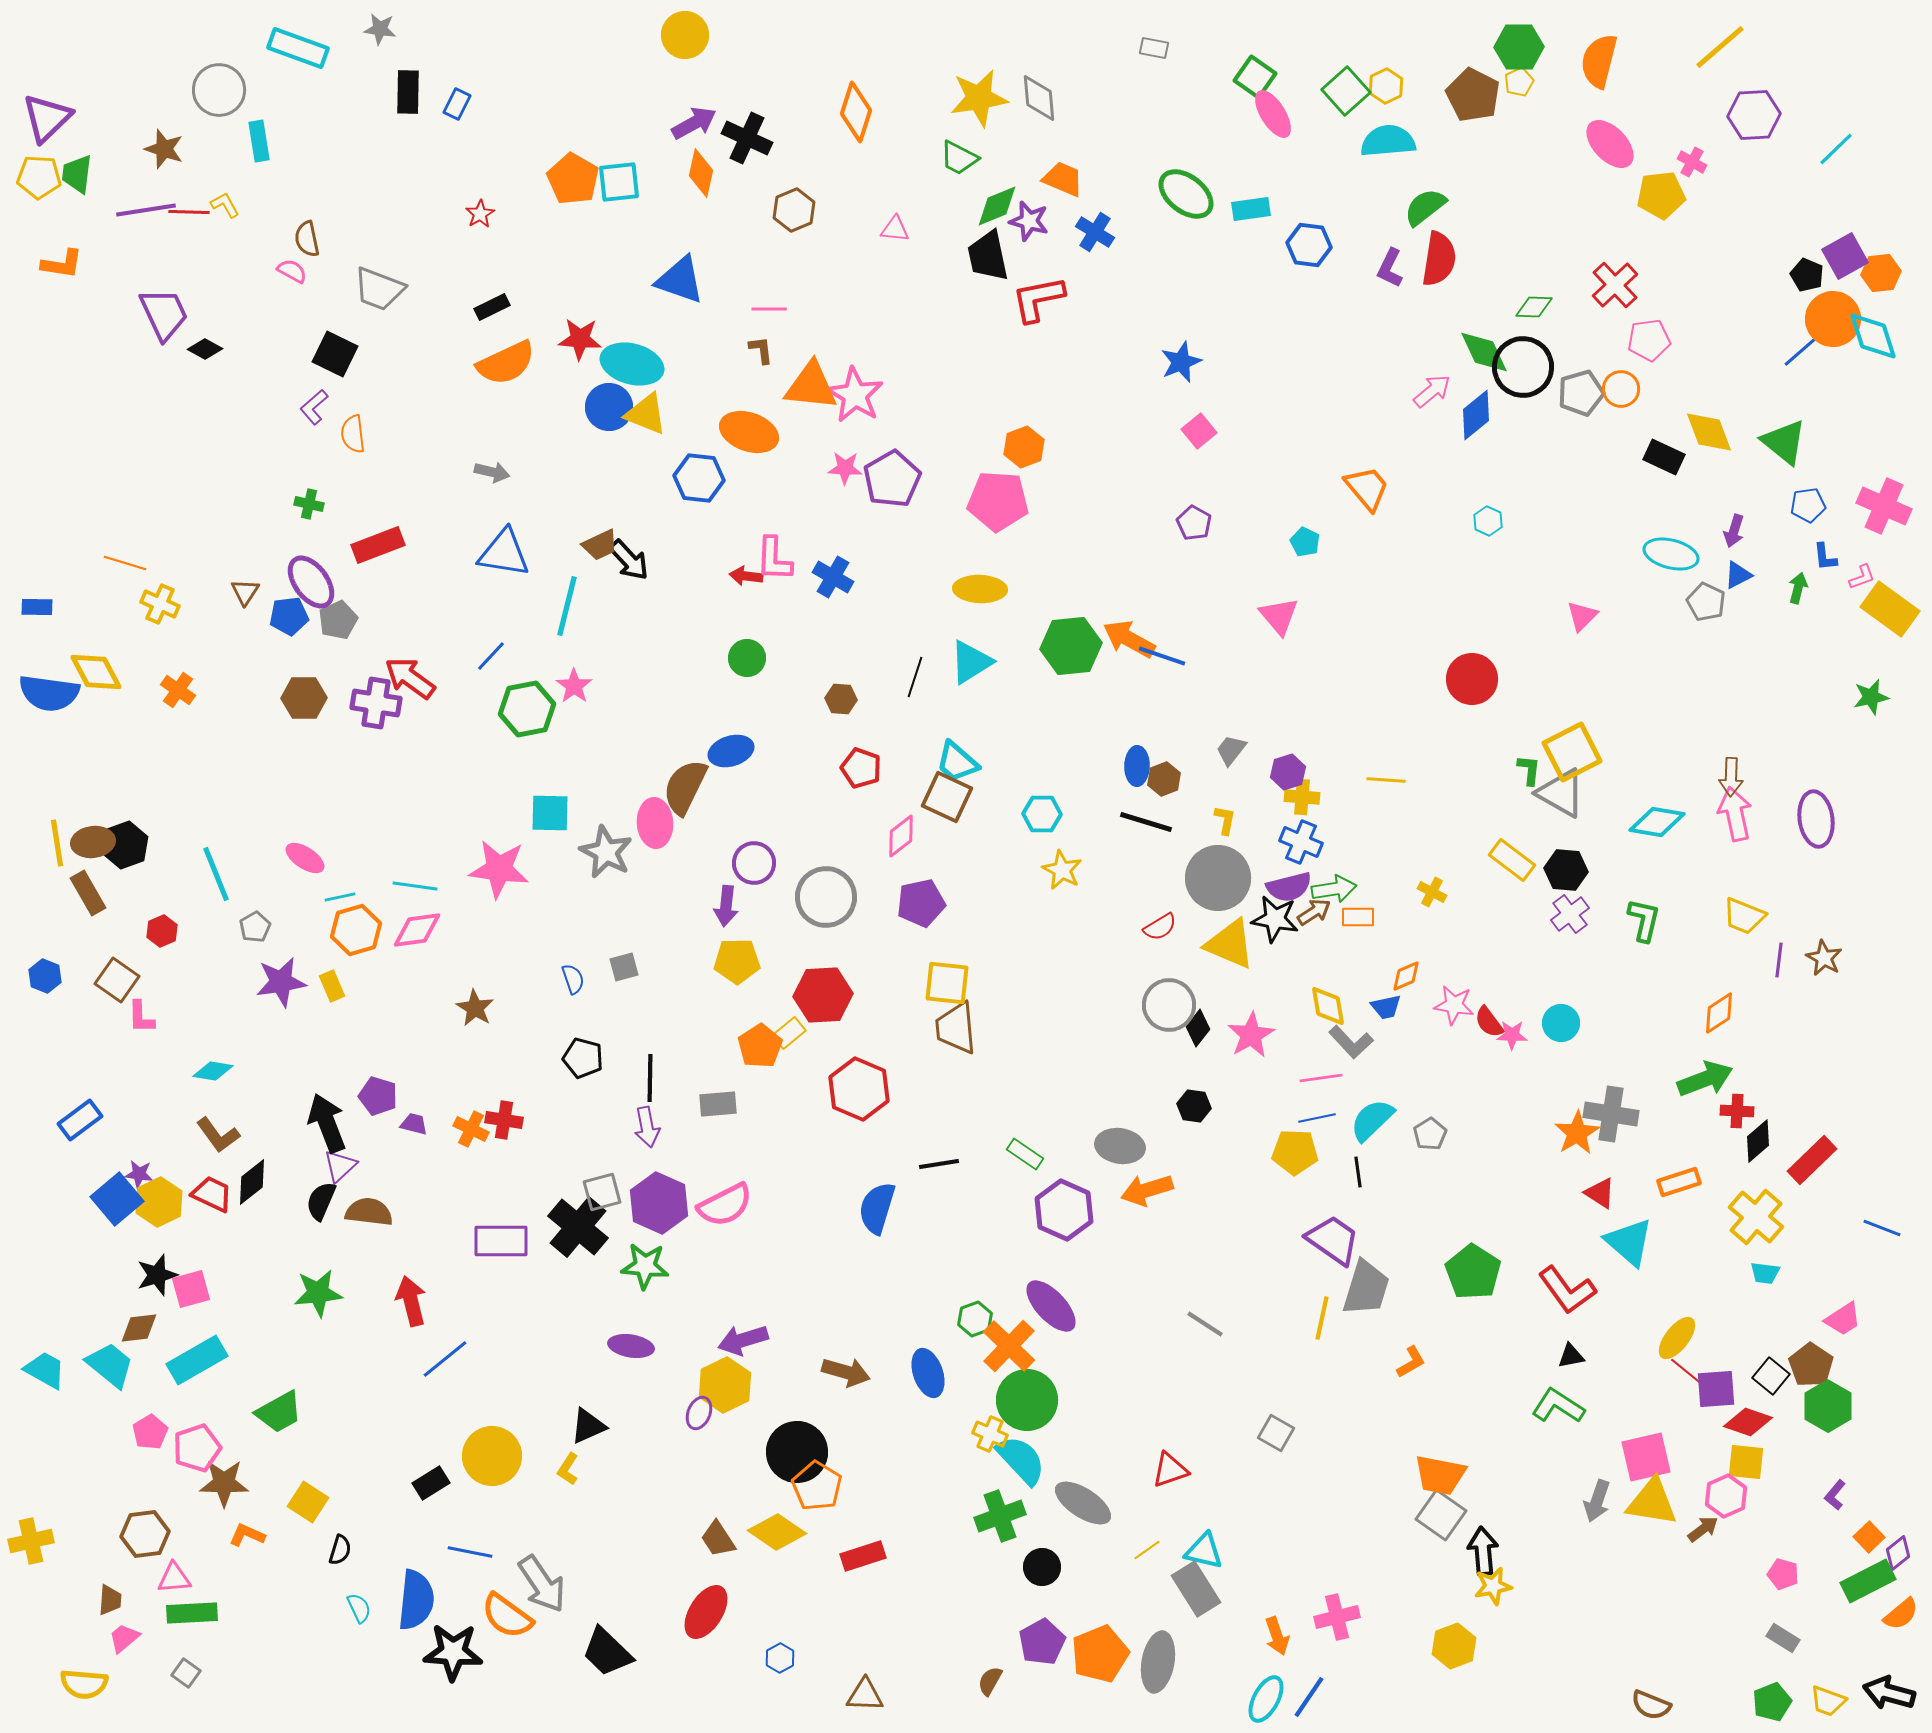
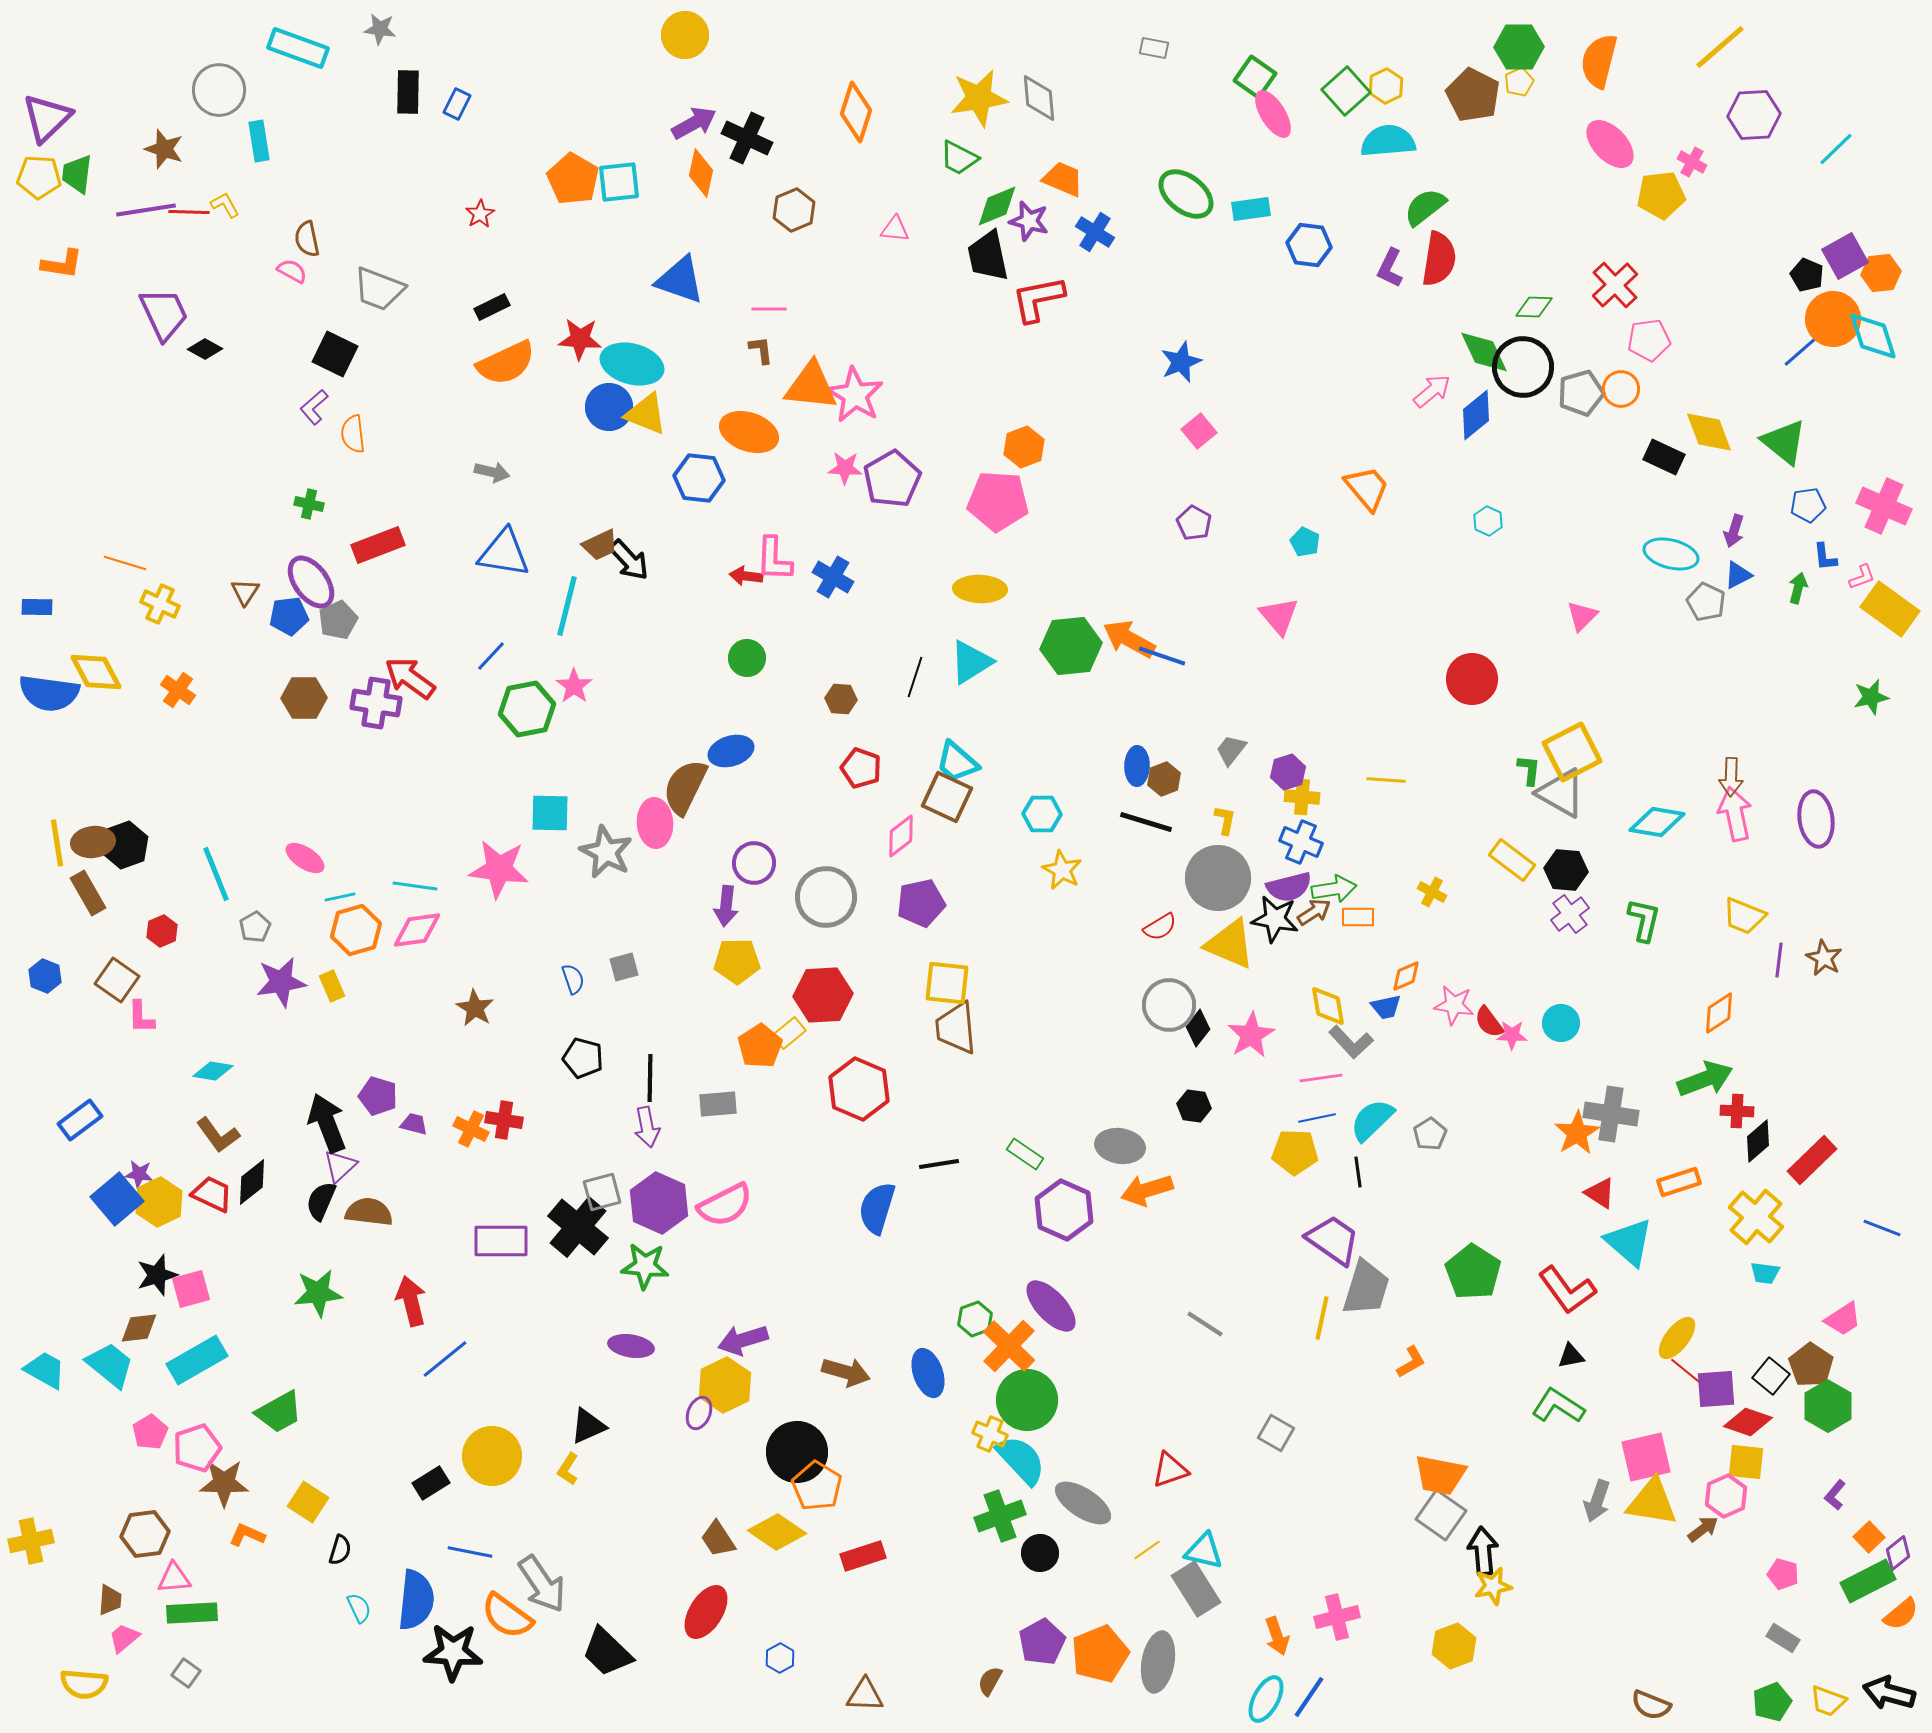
black circle at (1042, 1567): moved 2 px left, 14 px up
